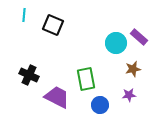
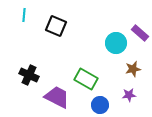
black square: moved 3 px right, 1 px down
purple rectangle: moved 1 px right, 4 px up
green rectangle: rotated 50 degrees counterclockwise
